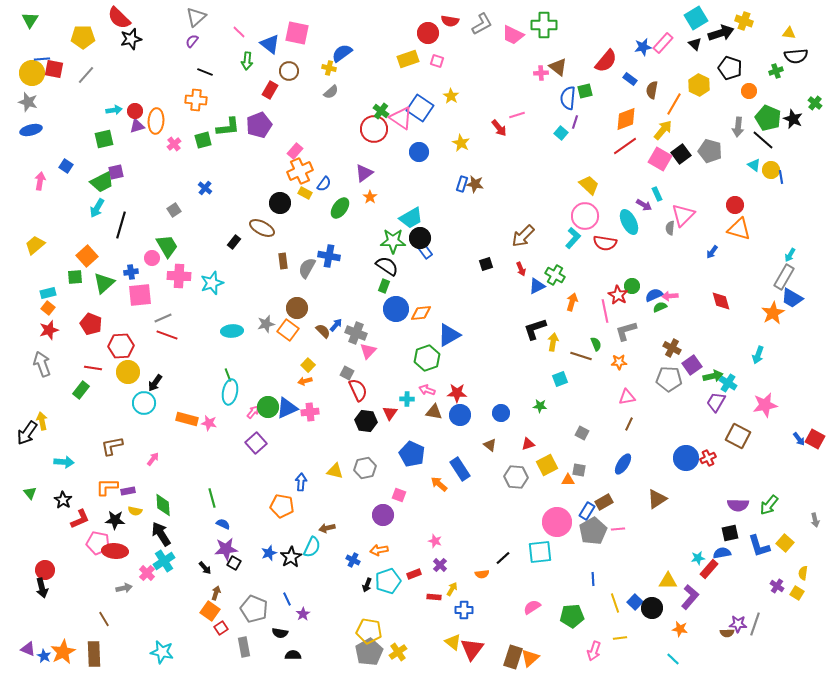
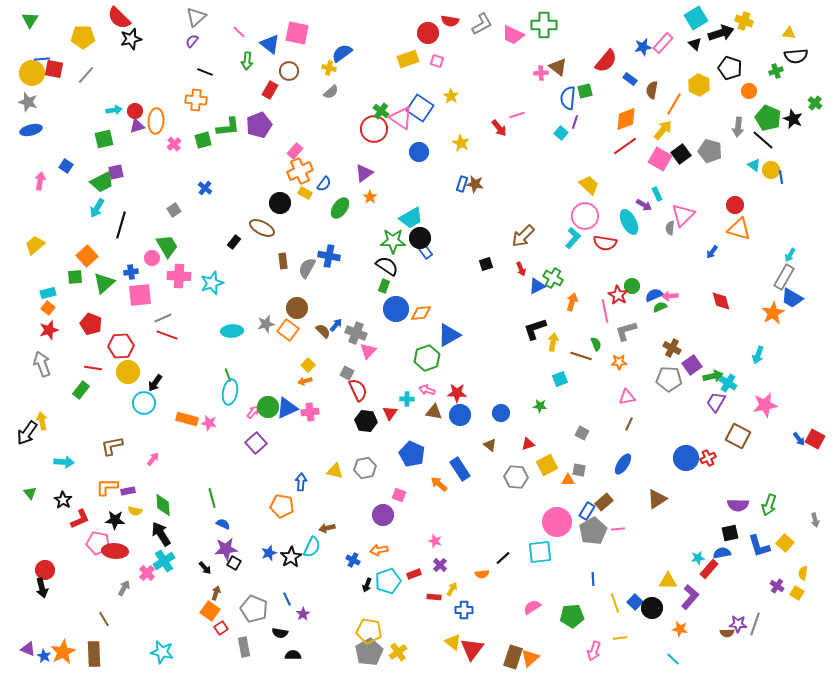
green cross at (555, 275): moved 2 px left, 3 px down
brown rectangle at (604, 502): rotated 12 degrees counterclockwise
green arrow at (769, 505): rotated 20 degrees counterclockwise
gray arrow at (124, 588): rotated 49 degrees counterclockwise
